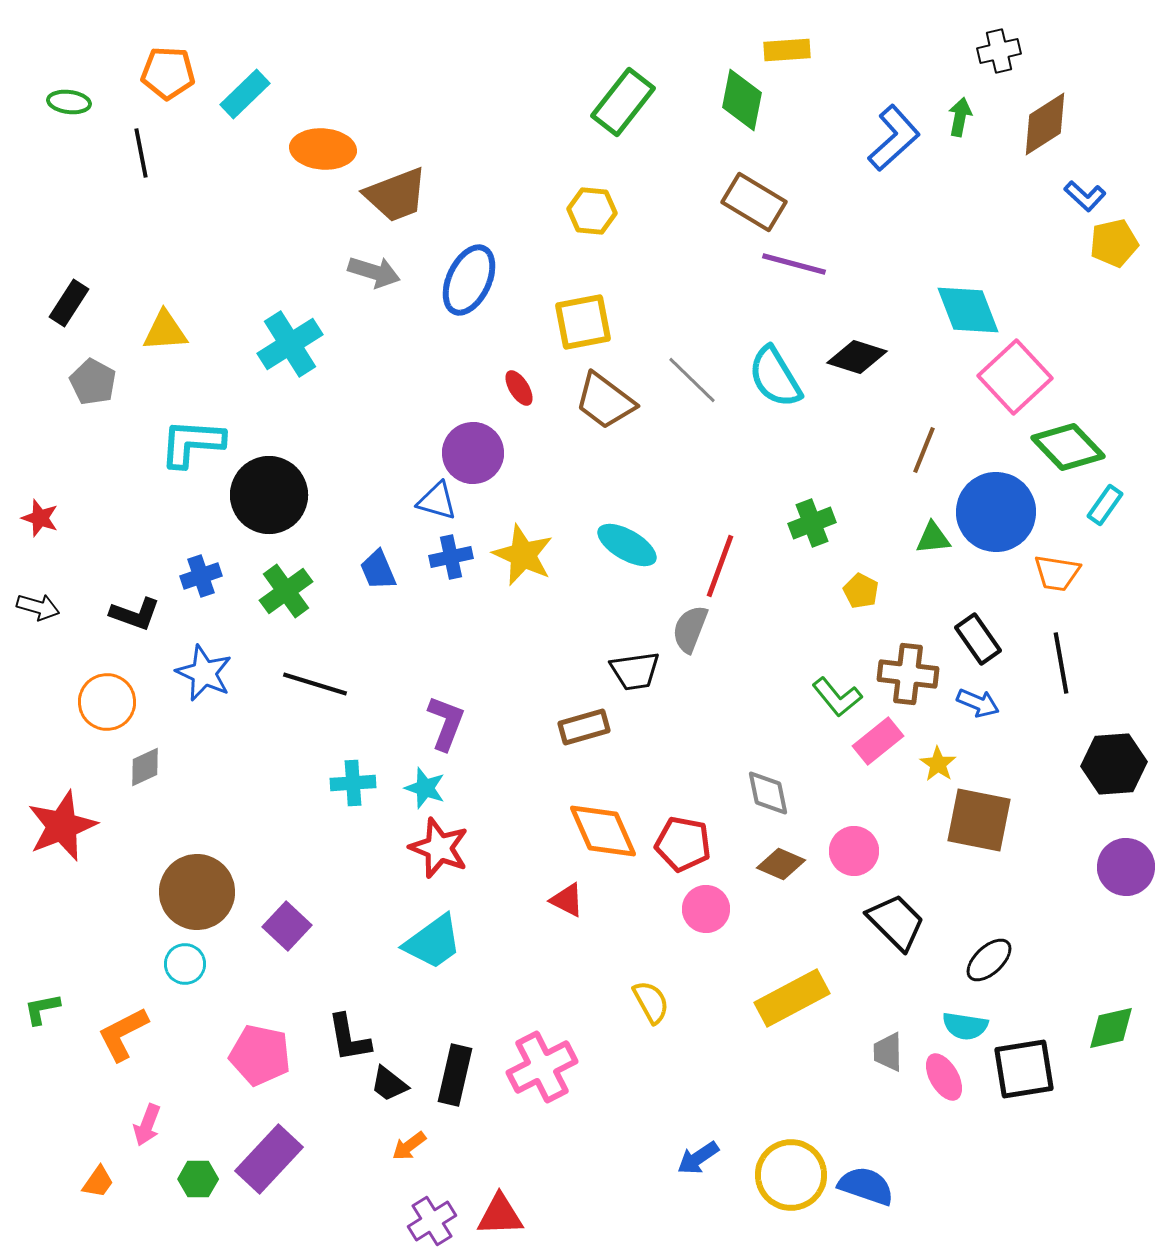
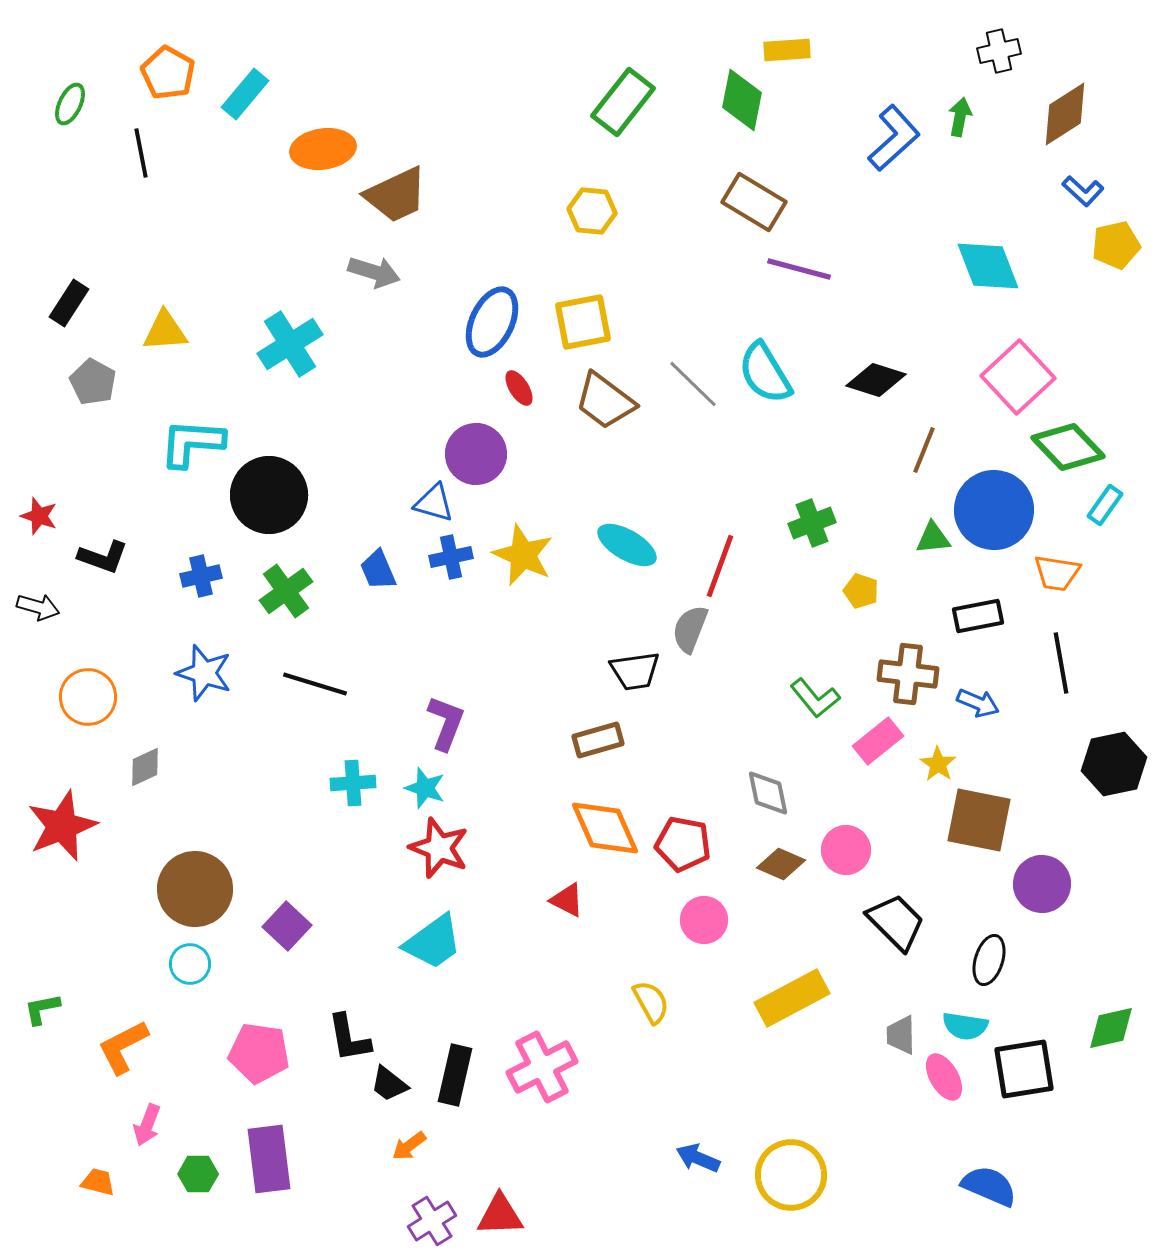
orange pentagon at (168, 73): rotated 26 degrees clockwise
cyan rectangle at (245, 94): rotated 6 degrees counterclockwise
green ellipse at (69, 102): moved 1 px right, 2 px down; rotated 72 degrees counterclockwise
brown diamond at (1045, 124): moved 20 px right, 10 px up
orange ellipse at (323, 149): rotated 12 degrees counterclockwise
brown trapezoid at (396, 195): rotated 4 degrees counterclockwise
blue L-shape at (1085, 196): moved 2 px left, 5 px up
yellow pentagon at (1114, 243): moved 2 px right, 2 px down
purple line at (794, 264): moved 5 px right, 5 px down
blue ellipse at (469, 280): moved 23 px right, 42 px down
cyan diamond at (968, 310): moved 20 px right, 44 px up
black diamond at (857, 357): moved 19 px right, 23 px down
cyan semicircle at (775, 377): moved 10 px left, 4 px up
pink square at (1015, 377): moved 3 px right
gray line at (692, 380): moved 1 px right, 4 px down
purple circle at (473, 453): moved 3 px right, 1 px down
blue triangle at (437, 501): moved 3 px left, 2 px down
blue circle at (996, 512): moved 2 px left, 2 px up
red star at (40, 518): moved 1 px left, 2 px up
blue cross at (201, 576): rotated 6 degrees clockwise
yellow pentagon at (861, 591): rotated 8 degrees counterclockwise
black L-shape at (135, 614): moved 32 px left, 57 px up
black rectangle at (978, 639): moved 23 px up; rotated 66 degrees counterclockwise
blue star at (204, 673): rotated 6 degrees counterclockwise
green L-shape at (837, 697): moved 22 px left, 1 px down
orange circle at (107, 702): moved 19 px left, 5 px up
brown rectangle at (584, 727): moved 14 px right, 13 px down
black hexagon at (1114, 764): rotated 8 degrees counterclockwise
orange diamond at (603, 831): moved 2 px right, 3 px up
pink circle at (854, 851): moved 8 px left, 1 px up
purple circle at (1126, 867): moved 84 px left, 17 px down
brown circle at (197, 892): moved 2 px left, 3 px up
pink circle at (706, 909): moved 2 px left, 11 px down
black ellipse at (989, 960): rotated 30 degrees counterclockwise
cyan circle at (185, 964): moved 5 px right
orange L-shape at (123, 1034): moved 13 px down
gray trapezoid at (888, 1052): moved 13 px right, 17 px up
pink pentagon at (260, 1055): moved 1 px left, 2 px up; rotated 4 degrees counterclockwise
blue arrow at (698, 1158): rotated 57 degrees clockwise
purple rectangle at (269, 1159): rotated 50 degrees counterclockwise
green hexagon at (198, 1179): moved 5 px up
orange trapezoid at (98, 1182): rotated 111 degrees counterclockwise
blue semicircle at (866, 1186): moved 123 px right; rotated 4 degrees clockwise
